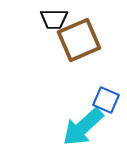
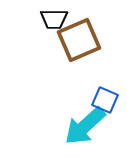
blue square: moved 1 px left
cyan arrow: moved 2 px right, 1 px up
